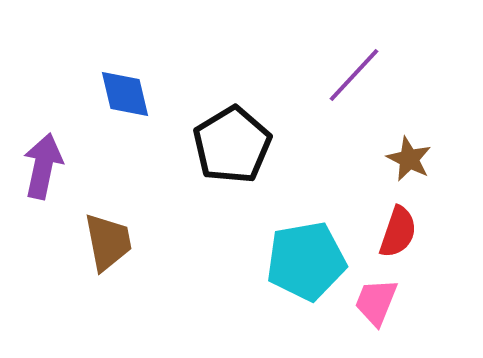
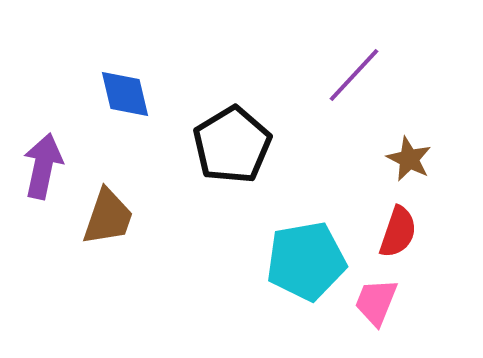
brown trapezoid: moved 25 px up; rotated 30 degrees clockwise
